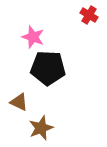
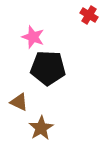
brown star: rotated 10 degrees counterclockwise
